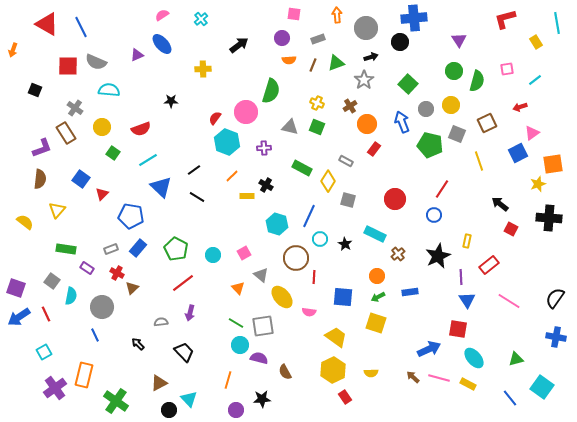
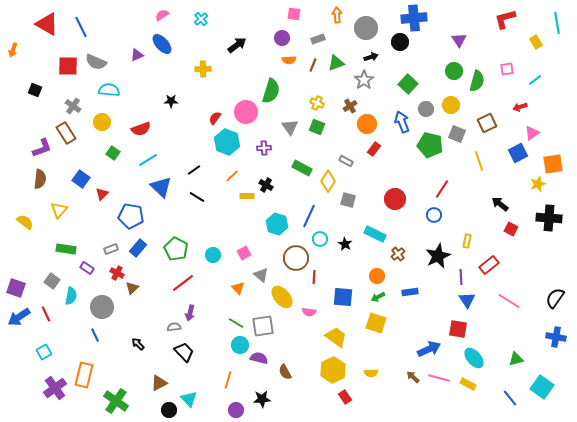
black arrow at (239, 45): moved 2 px left
gray cross at (75, 108): moved 2 px left, 2 px up
yellow circle at (102, 127): moved 5 px up
gray triangle at (290, 127): rotated 42 degrees clockwise
yellow triangle at (57, 210): moved 2 px right
gray semicircle at (161, 322): moved 13 px right, 5 px down
